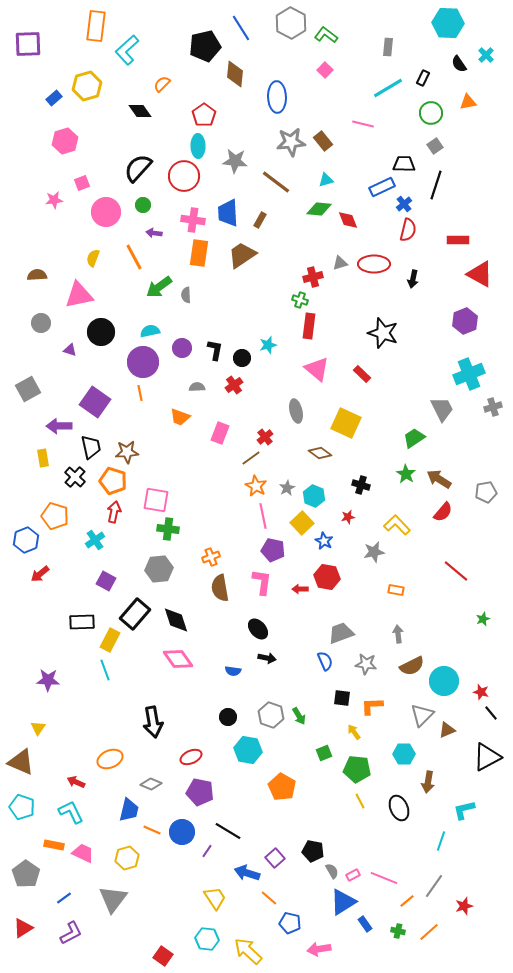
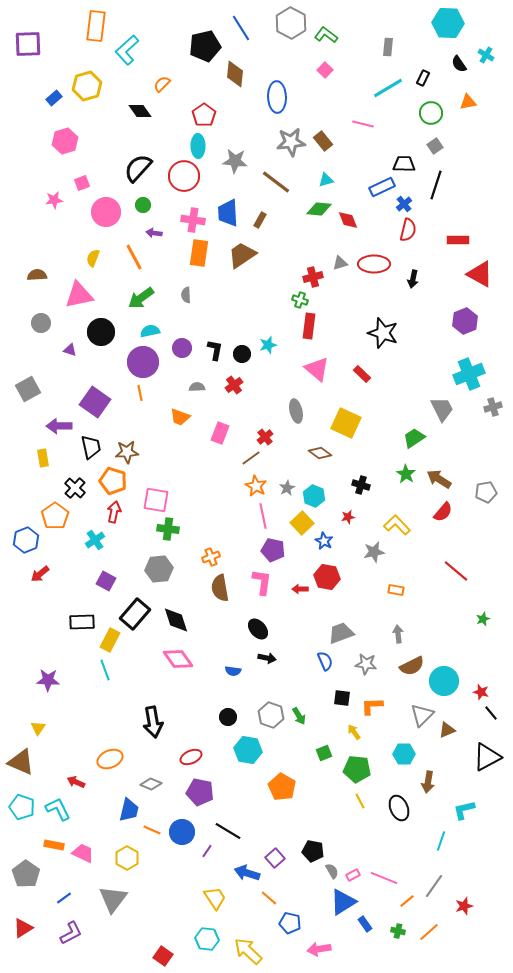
cyan cross at (486, 55): rotated 14 degrees counterclockwise
green arrow at (159, 287): moved 18 px left, 11 px down
black circle at (242, 358): moved 4 px up
black cross at (75, 477): moved 11 px down
orange pentagon at (55, 516): rotated 20 degrees clockwise
cyan L-shape at (71, 812): moved 13 px left, 3 px up
yellow hexagon at (127, 858): rotated 15 degrees counterclockwise
